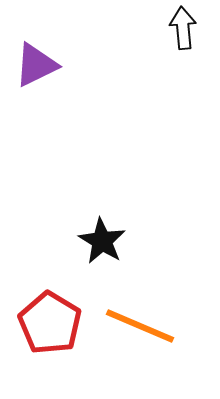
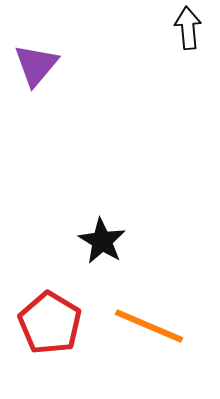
black arrow: moved 5 px right
purple triangle: rotated 24 degrees counterclockwise
orange line: moved 9 px right
